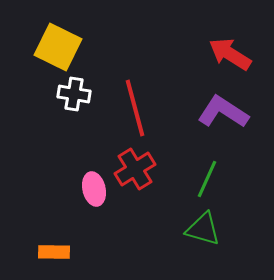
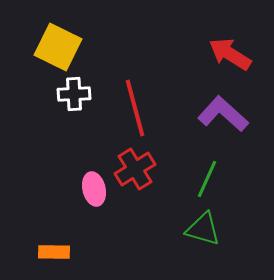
white cross: rotated 12 degrees counterclockwise
purple L-shape: moved 2 px down; rotated 9 degrees clockwise
